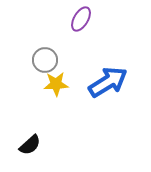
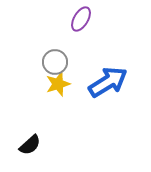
gray circle: moved 10 px right, 2 px down
yellow star: moved 2 px right; rotated 15 degrees counterclockwise
